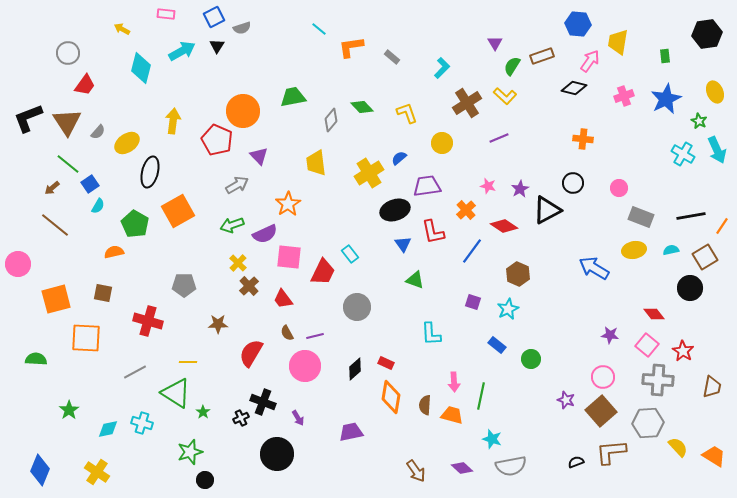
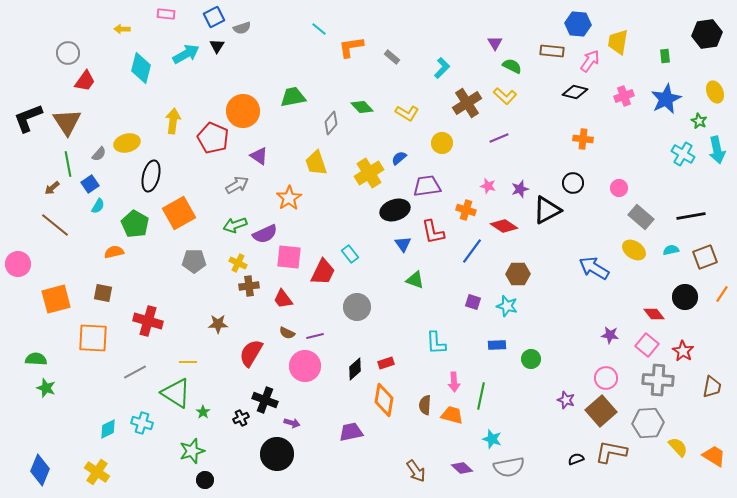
yellow arrow at (122, 29): rotated 28 degrees counterclockwise
cyan arrow at (182, 51): moved 4 px right, 3 px down
brown rectangle at (542, 56): moved 10 px right, 5 px up; rotated 25 degrees clockwise
green semicircle at (512, 66): rotated 84 degrees clockwise
red trapezoid at (85, 85): moved 4 px up
black diamond at (574, 88): moved 1 px right, 4 px down
yellow L-shape at (407, 113): rotated 140 degrees clockwise
gray diamond at (331, 120): moved 3 px down
gray semicircle at (98, 132): moved 1 px right, 22 px down
red pentagon at (217, 140): moved 4 px left, 2 px up
yellow ellipse at (127, 143): rotated 20 degrees clockwise
cyan arrow at (717, 150): rotated 12 degrees clockwise
purple triangle at (259, 156): rotated 12 degrees counterclockwise
yellow trapezoid at (316, 163): rotated 12 degrees counterclockwise
green line at (68, 164): rotated 40 degrees clockwise
black ellipse at (150, 172): moved 1 px right, 4 px down
purple star at (520, 189): rotated 12 degrees clockwise
orange star at (288, 204): moved 1 px right, 6 px up
orange cross at (466, 210): rotated 30 degrees counterclockwise
orange square at (178, 211): moved 1 px right, 2 px down
gray rectangle at (641, 217): rotated 20 degrees clockwise
green arrow at (232, 225): moved 3 px right
orange line at (722, 226): moved 68 px down
yellow ellipse at (634, 250): rotated 45 degrees clockwise
brown square at (705, 257): rotated 10 degrees clockwise
yellow cross at (238, 263): rotated 18 degrees counterclockwise
brown hexagon at (518, 274): rotated 25 degrees counterclockwise
gray pentagon at (184, 285): moved 10 px right, 24 px up
brown cross at (249, 286): rotated 36 degrees clockwise
black circle at (690, 288): moved 5 px left, 9 px down
cyan star at (508, 309): moved 1 px left, 3 px up; rotated 30 degrees counterclockwise
brown semicircle at (287, 333): rotated 35 degrees counterclockwise
cyan L-shape at (431, 334): moved 5 px right, 9 px down
orange square at (86, 338): moved 7 px right
blue rectangle at (497, 345): rotated 42 degrees counterclockwise
red rectangle at (386, 363): rotated 42 degrees counterclockwise
pink circle at (603, 377): moved 3 px right, 1 px down
orange diamond at (391, 397): moved 7 px left, 3 px down
black cross at (263, 402): moved 2 px right, 2 px up
green star at (69, 410): moved 23 px left, 22 px up; rotated 18 degrees counterclockwise
purple arrow at (298, 418): moved 6 px left, 5 px down; rotated 42 degrees counterclockwise
cyan diamond at (108, 429): rotated 15 degrees counterclockwise
green star at (190, 452): moved 2 px right, 1 px up
brown L-shape at (611, 452): rotated 16 degrees clockwise
black semicircle at (576, 462): moved 3 px up
gray semicircle at (511, 466): moved 2 px left, 1 px down
